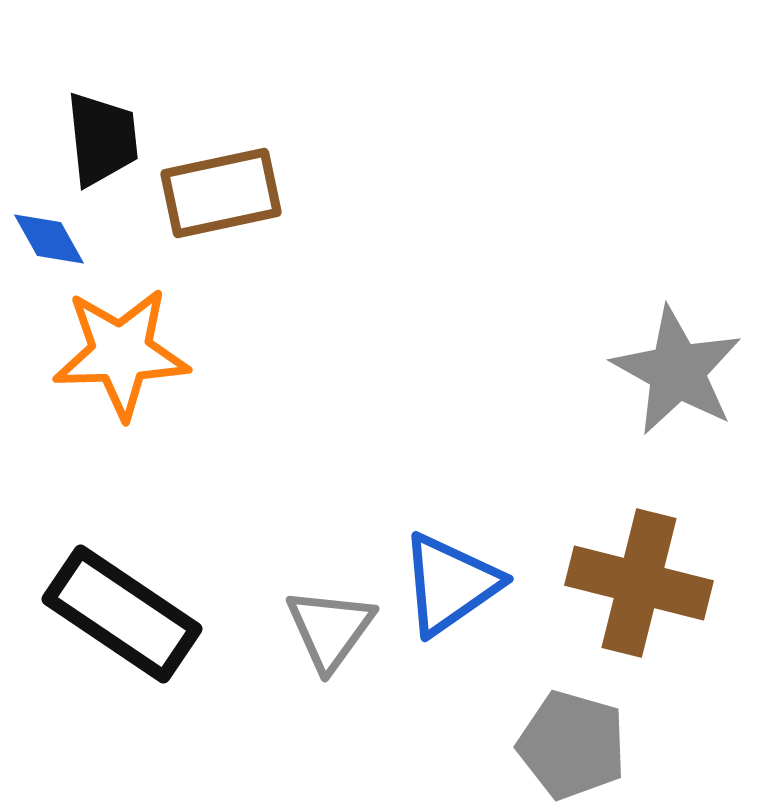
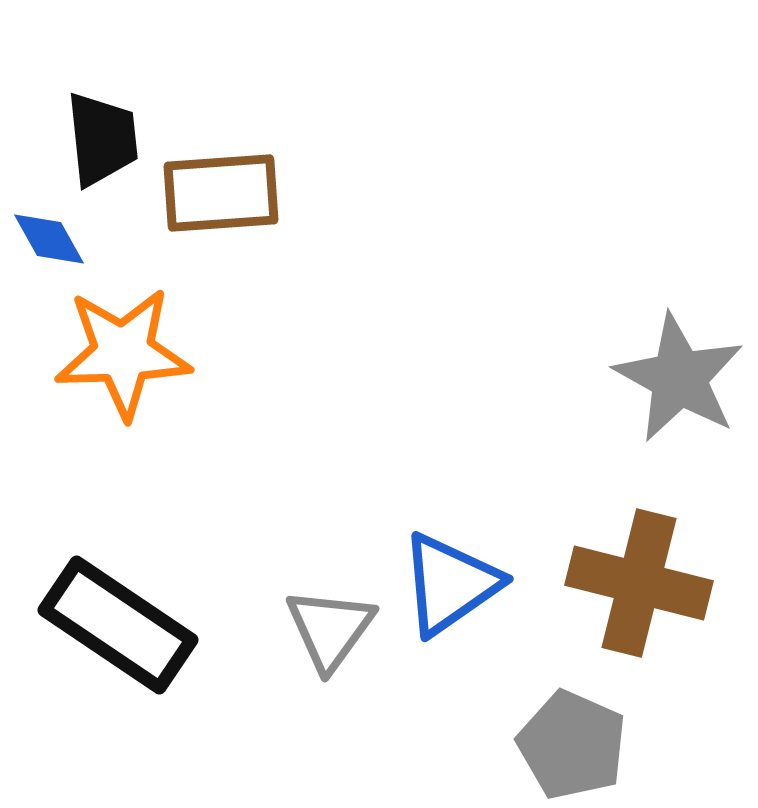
brown rectangle: rotated 8 degrees clockwise
orange star: moved 2 px right
gray star: moved 2 px right, 7 px down
black rectangle: moved 4 px left, 11 px down
gray pentagon: rotated 8 degrees clockwise
